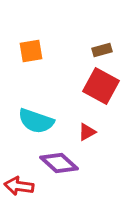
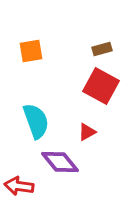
brown rectangle: moved 1 px up
cyan semicircle: rotated 129 degrees counterclockwise
purple diamond: moved 1 px right, 1 px up; rotated 9 degrees clockwise
